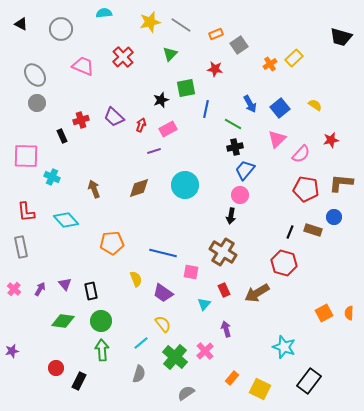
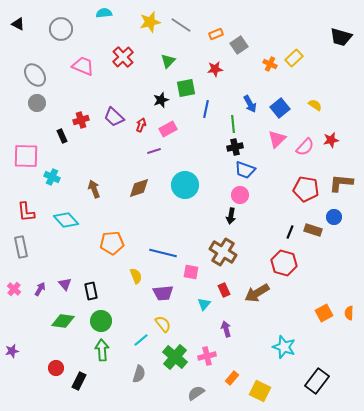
black triangle at (21, 24): moved 3 px left
green triangle at (170, 54): moved 2 px left, 7 px down
orange cross at (270, 64): rotated 32 degrees counterclockwise
red star at (215, 69): rotated 14 degrees counterclockwise
green line at (233, 124): rotated 54 degrees clockwise
pink semicircle at (301, 154): moved 4 px right, 7 px up
blue trapezoid at (245, 170): rotated 110 degrees counterclockwise
yellow semicircle at (136, 279): moved 3 px up
purple trapezoid at (163, 293): rotated 40 degrees counterclockwise
cyan line at (141, 343): moved 3 px up
pink cross at (205, 351): moved 2 px right, 5 px down; rotated 30 degrees clockwise
black rectangle at (309, 381): moved 8 px right
yellow square at (260, 389): moved 2 px down
gray semicircle at (186, 393): moved 10 px right
